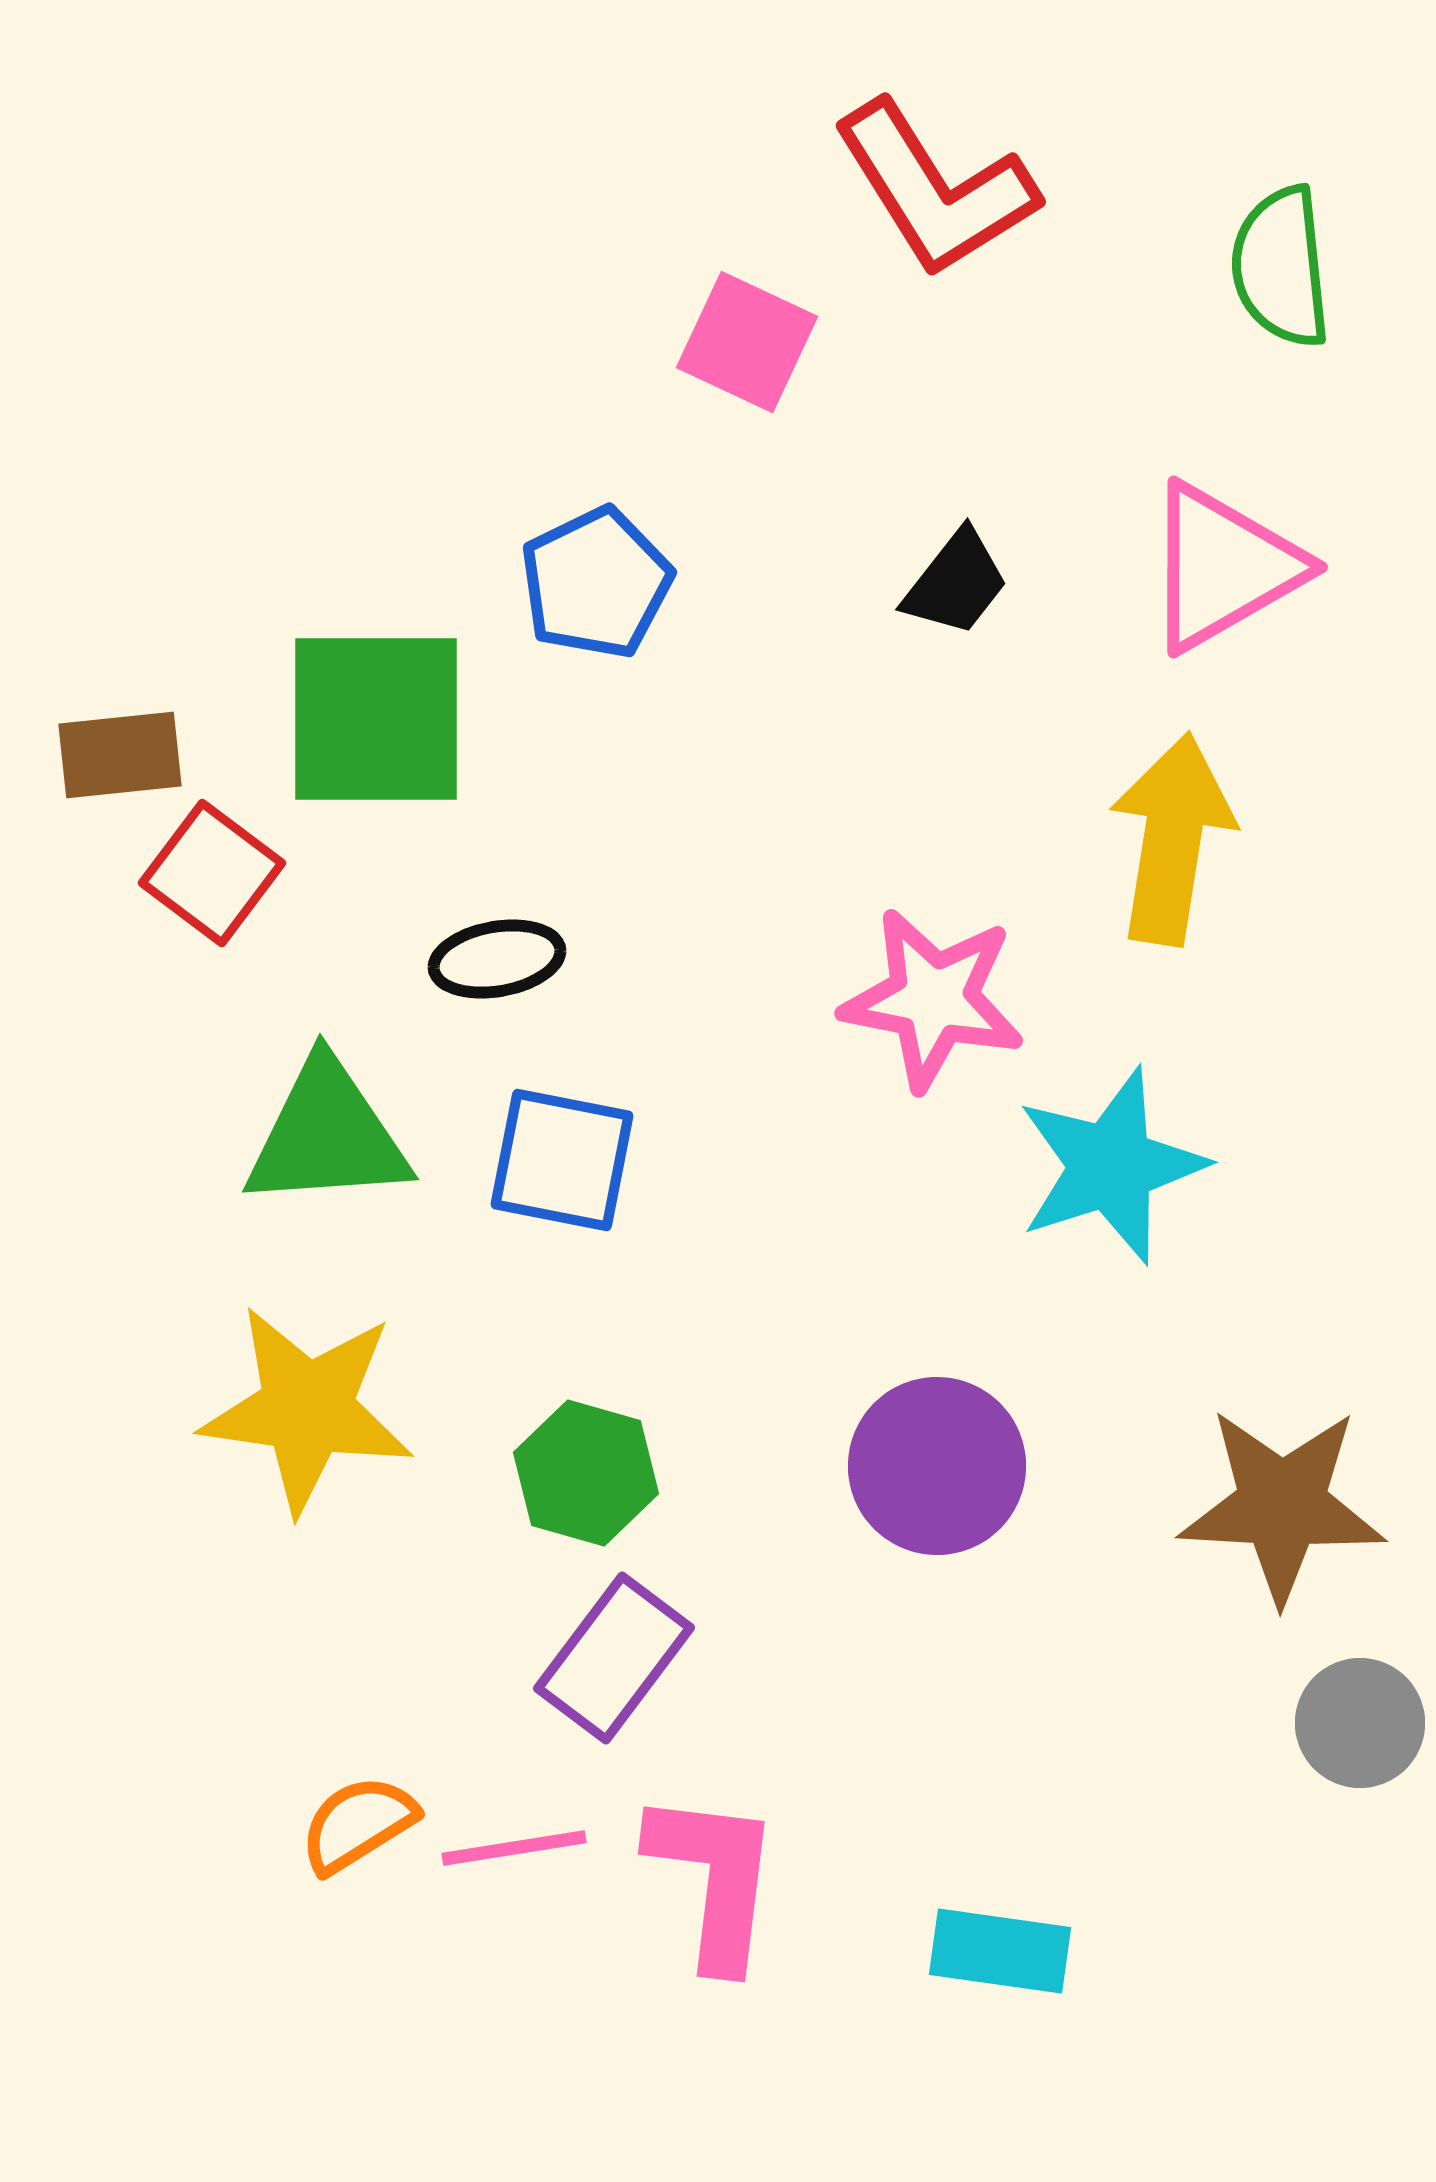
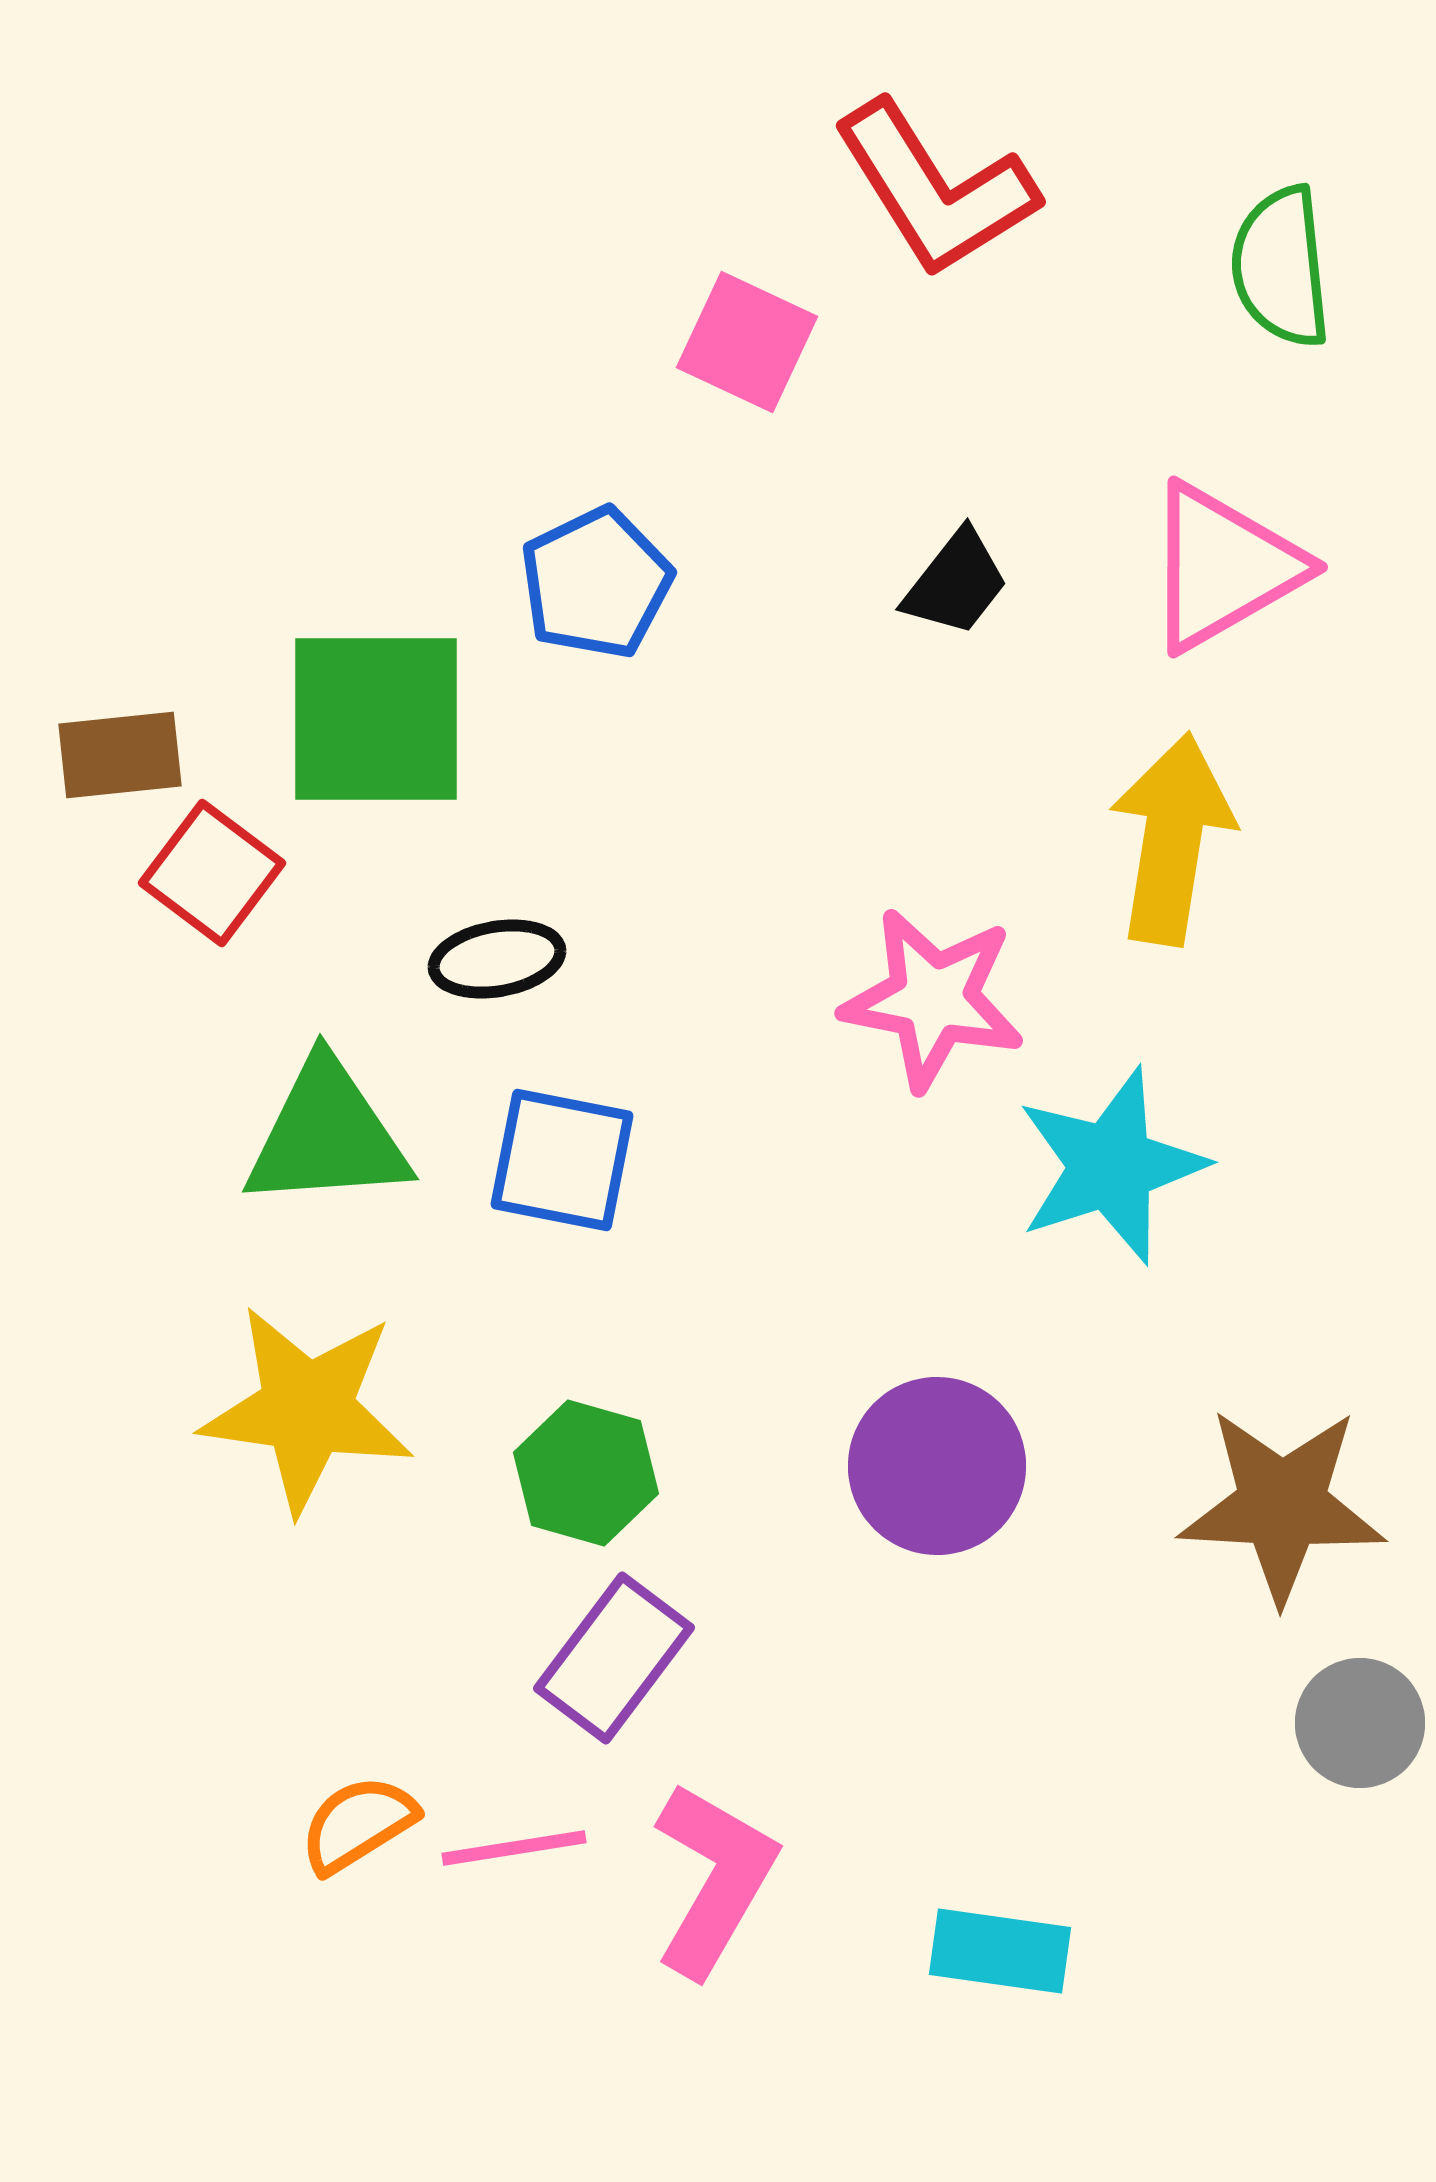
pink L-shape: rotated 23 degrees clockwise
